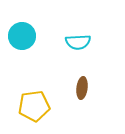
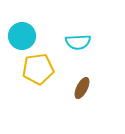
brown ellipse: rotated 20 degrees clockwise
yellow pentagon: moved 4 px right, 37 px up
